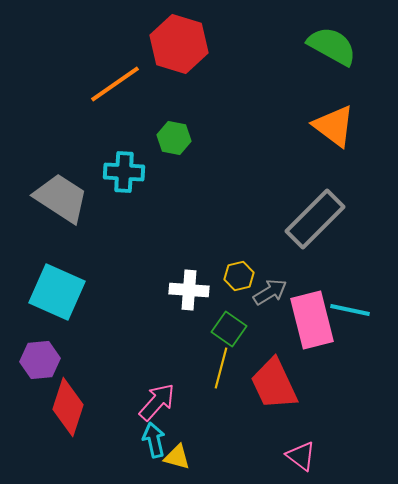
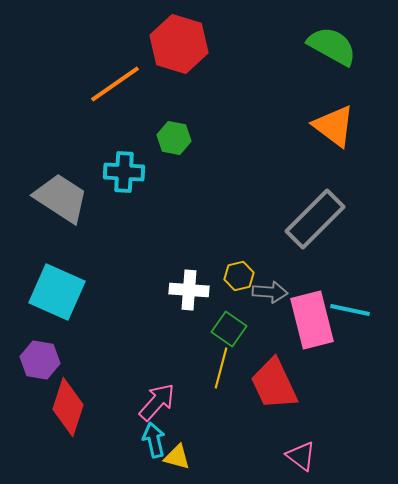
gray arrow: rotated 36 degrees clockwise
purple hexagon: rotated 15 degrees clockwise
